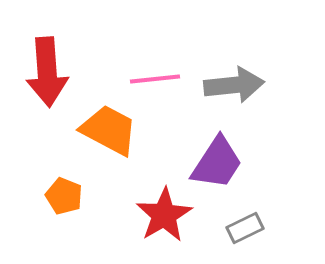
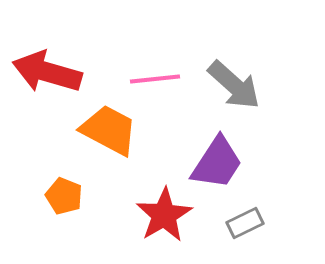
red arrow: rotated 110 degrees clockwise
gray arrow: rotated 48 degrees clockwise
gray rectangle: moved 5 px up
